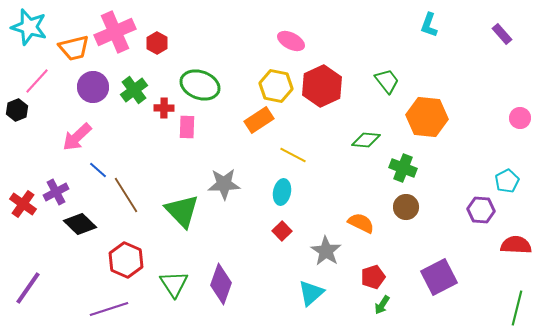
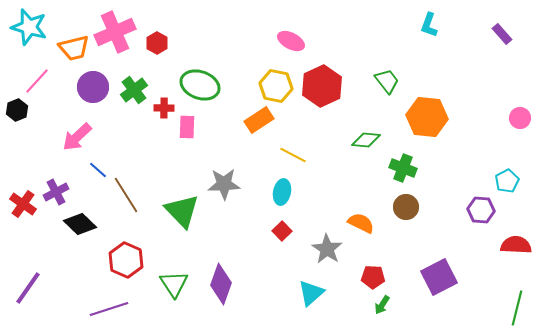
gray star at (326, 251): moved 1 px right, 2 px up
red pentagon at (373, 277): rotated 20 degrees clockwise
